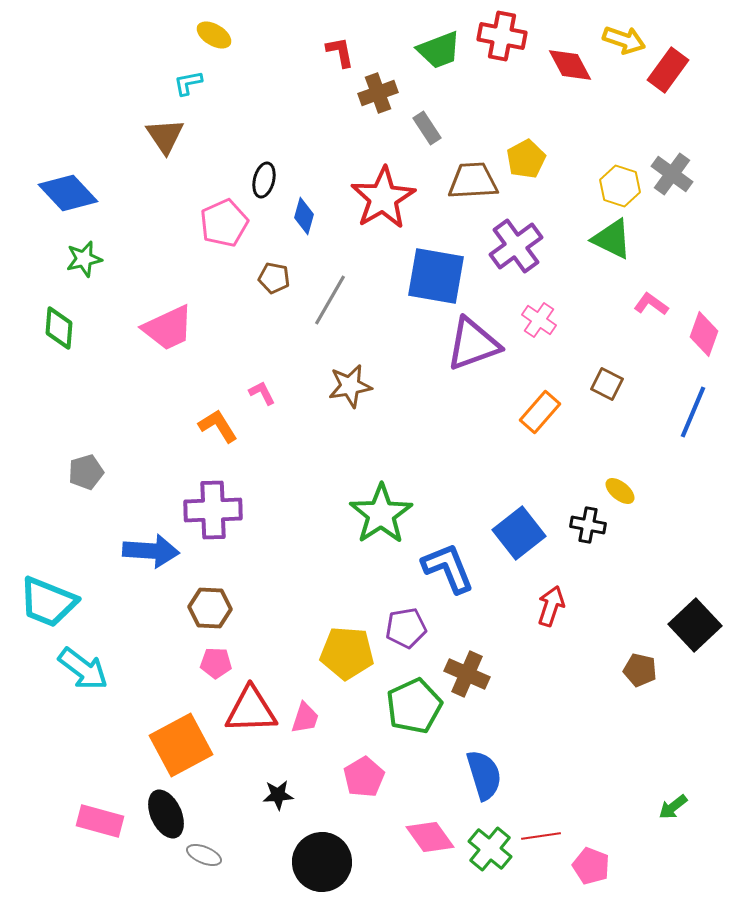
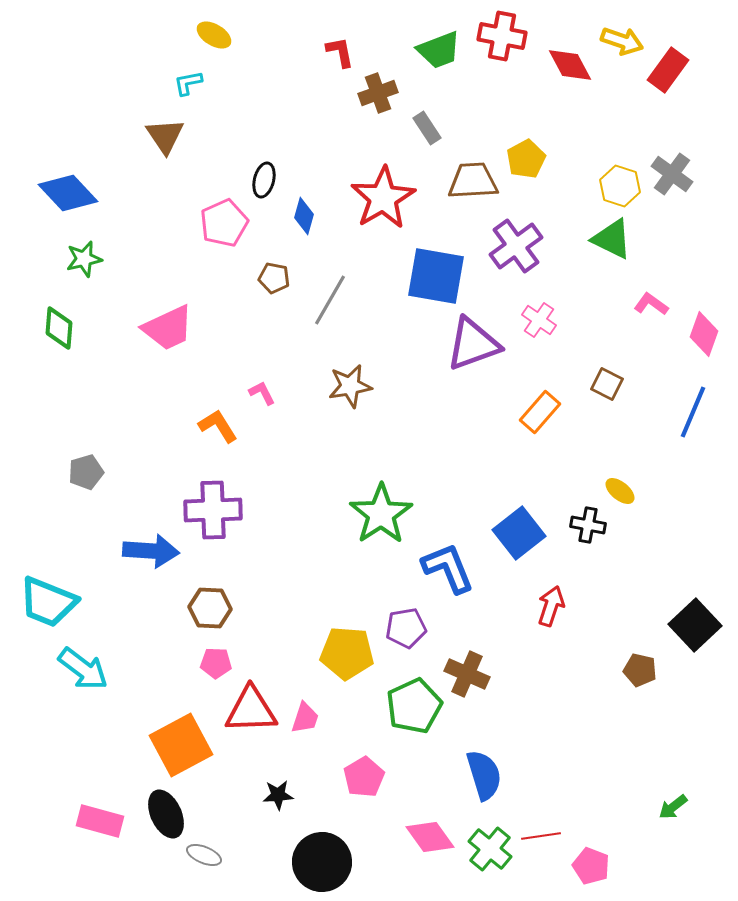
yellow arrow at (624, 40): moved 2 px left, 1 px down
